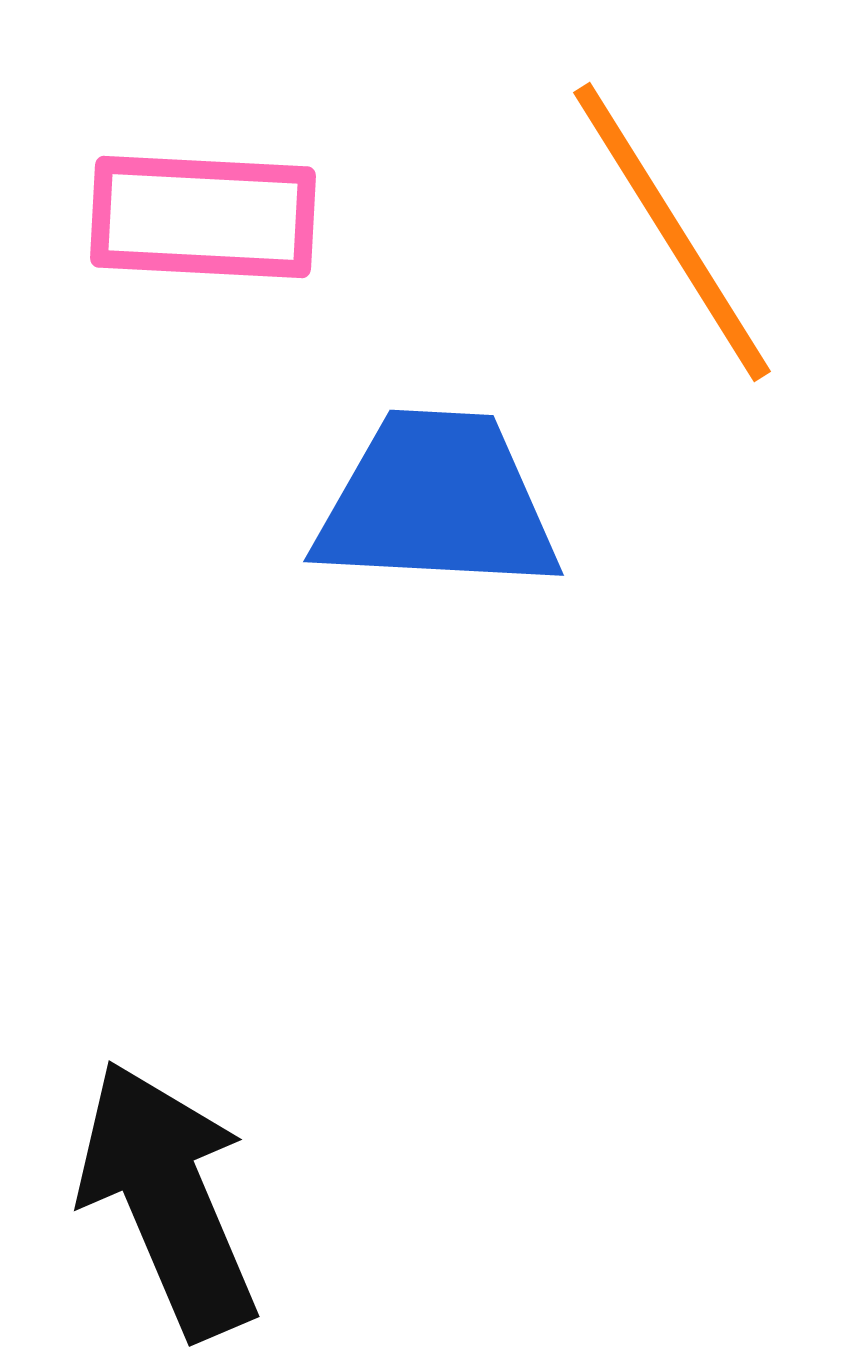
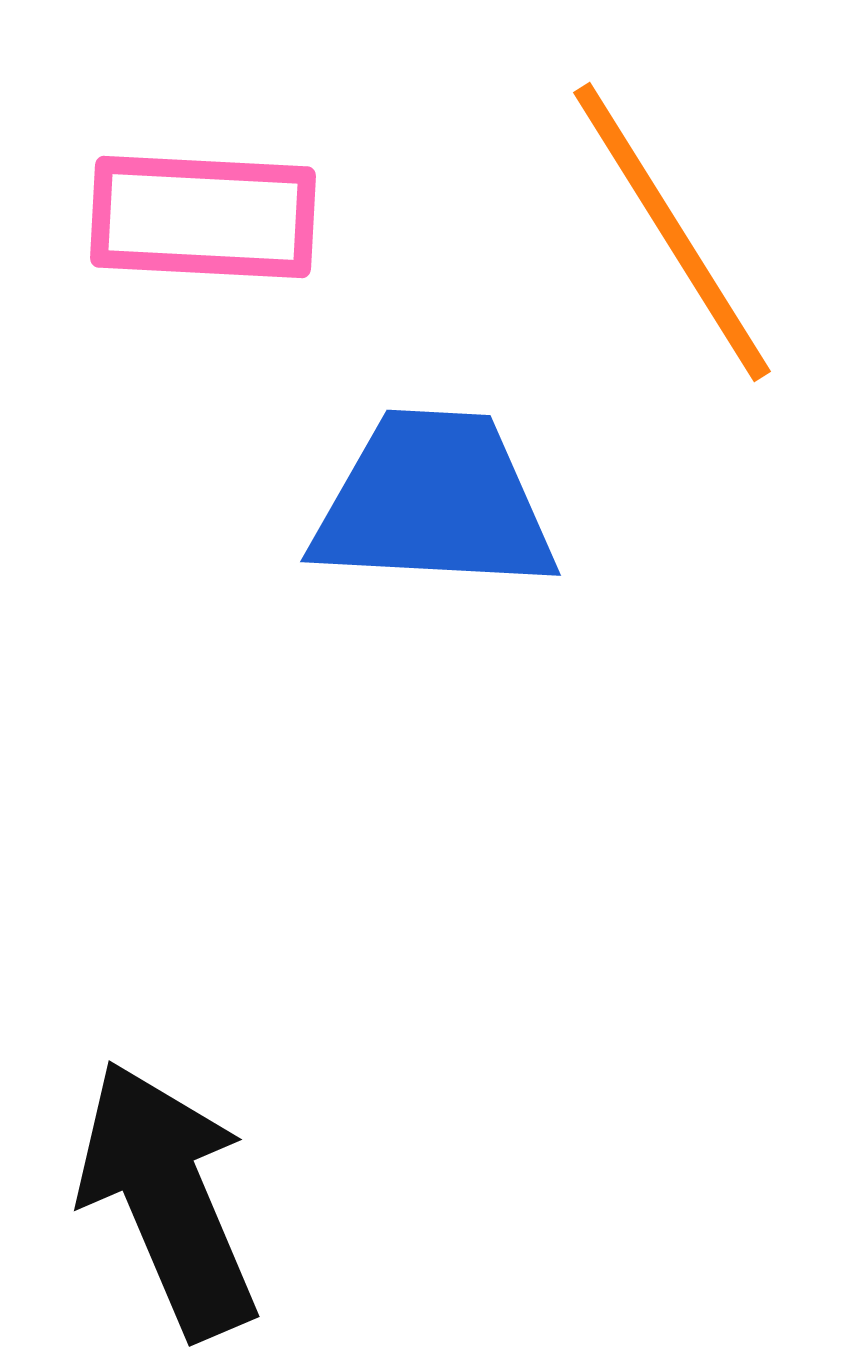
blue trapezoid: moved 3 px left
